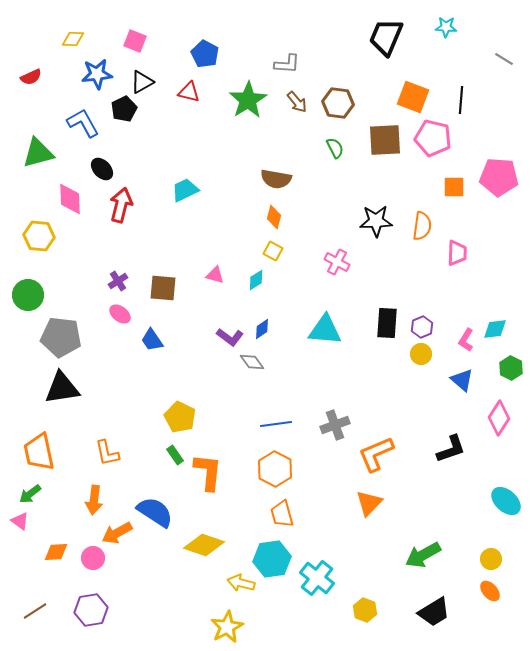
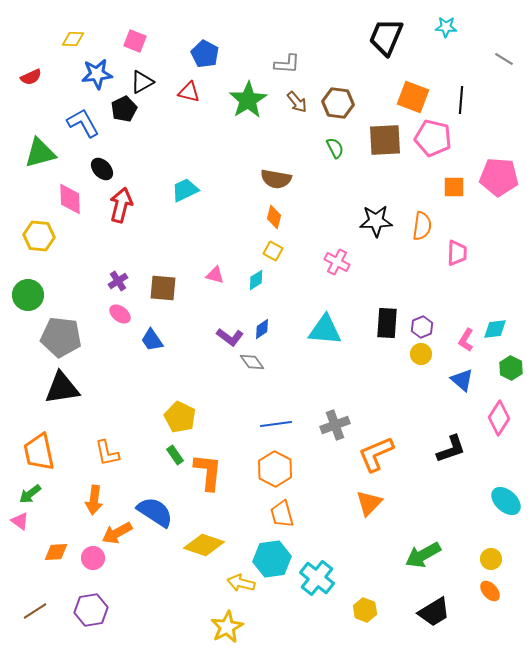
green triangle at (38, 153): moved 2 px right
